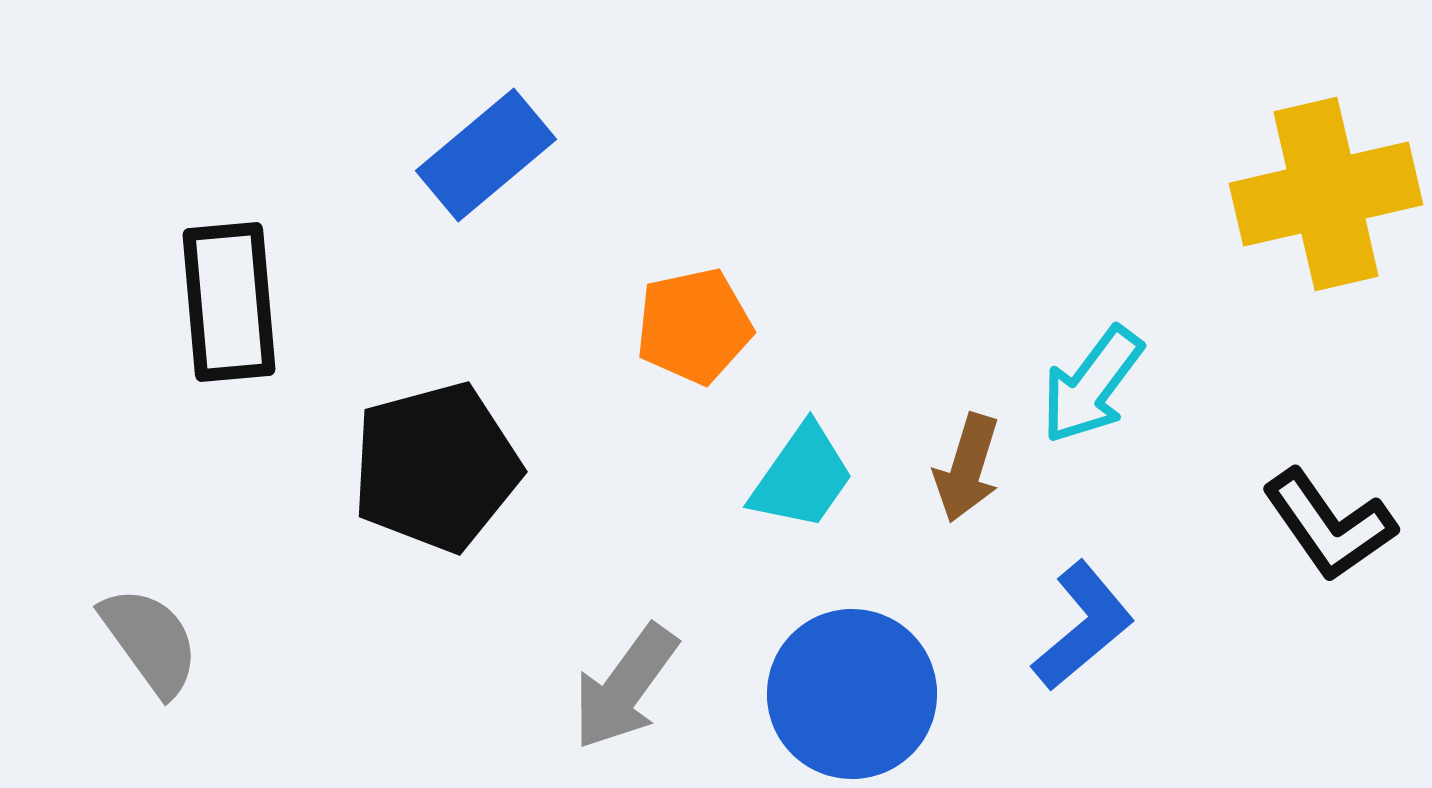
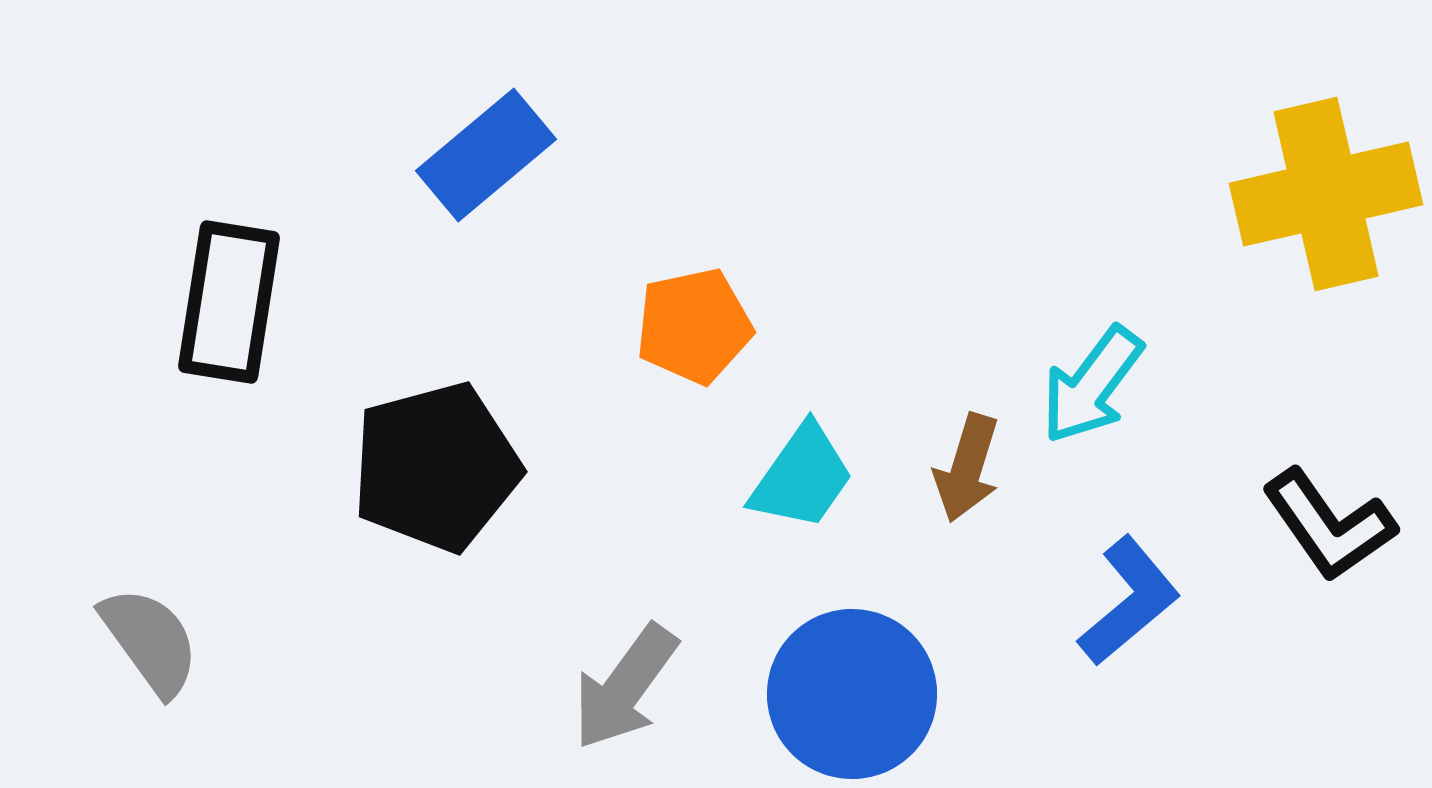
black rectangle: rotated 14 degrees clockwise
blue L-shape: moved 46 px right, 25 px up
